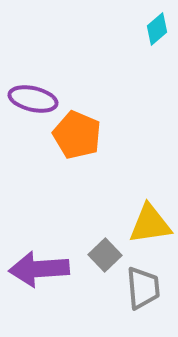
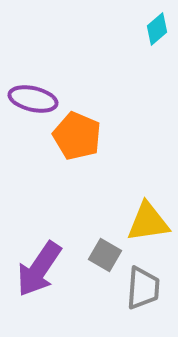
orange pentagon: moved 1 px down
yellow triangle: moved 2 px left, 2 px up
gray square: rotated 16 degrees counterclockwise
purple arrow: rotated 52 degrees counterclockwise
gray trapezoid: rotated 9 degrees clockwise
